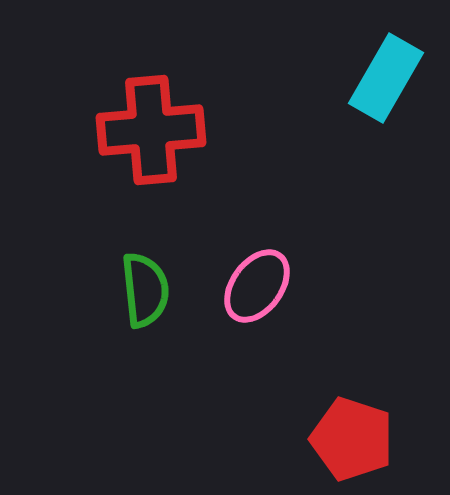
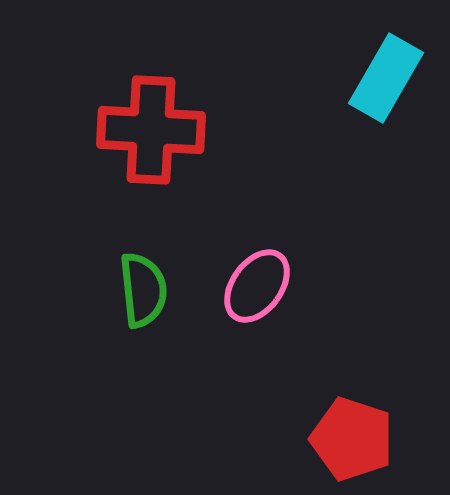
red cross: rotated 8 degrees clockwise
green semicircle: moved 2 px left
